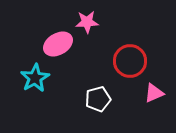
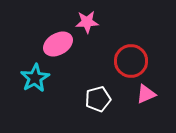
red circle: moved 1 px right
pink triangle: moved 8 px left, 1 px down
